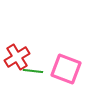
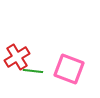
pink square: moved 3 px right
